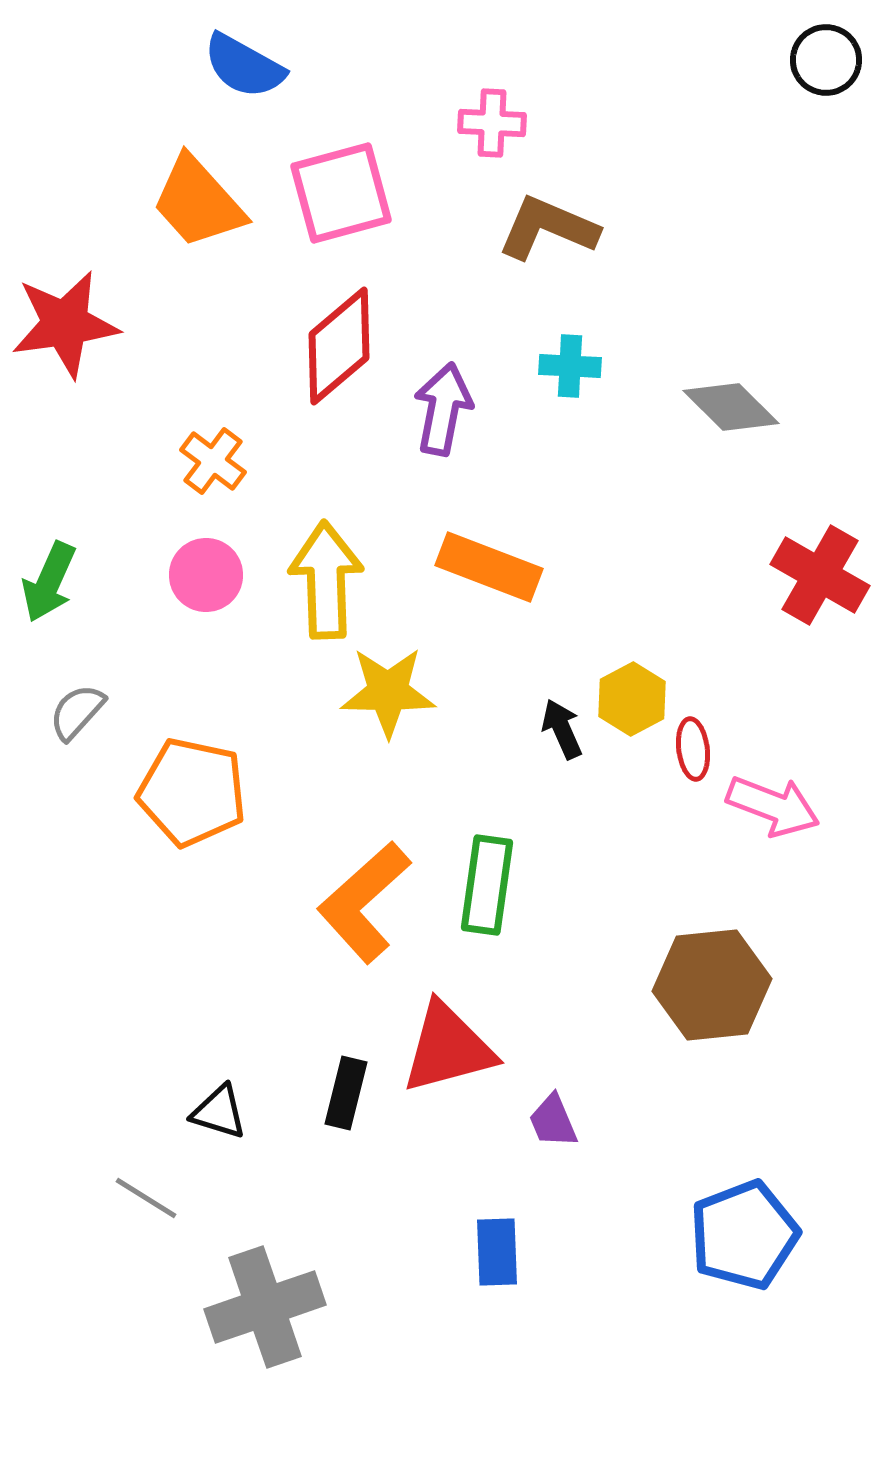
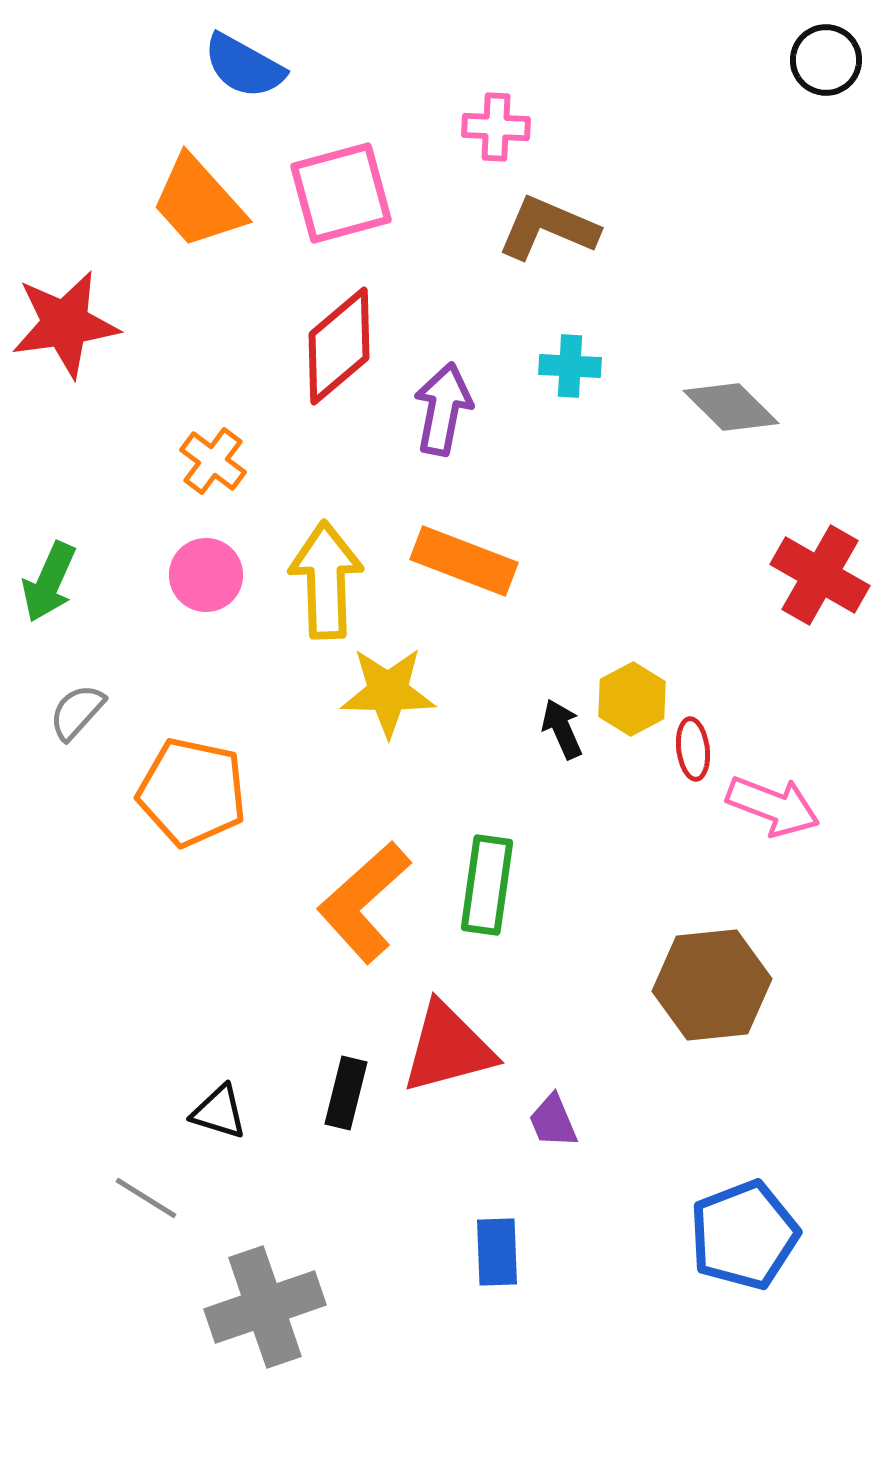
pink cross: moved 4 px right, 4 px down
orange rectangle: moved 25 px left, 6 px up
